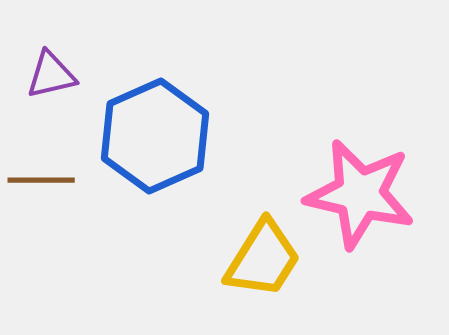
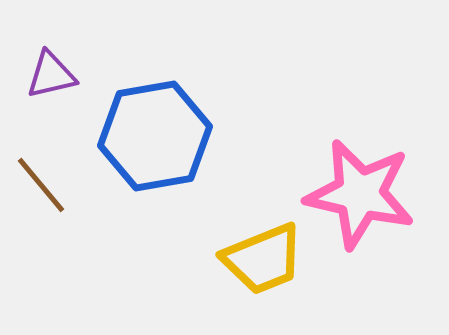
blue hexagon: rotated 14 degrees clockwise
brown line: moved 5 px down; rotated 50 degrees clockwise
yellow trapezoid: rotated 36 degrees clockwise
